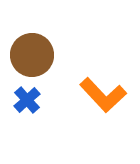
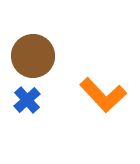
brown circle: moved 1 px right, 1 px down
